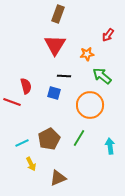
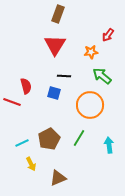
orange star: moved 4 px right, 2 px up
cyan arrow: moved 1 px left, 1 px up
